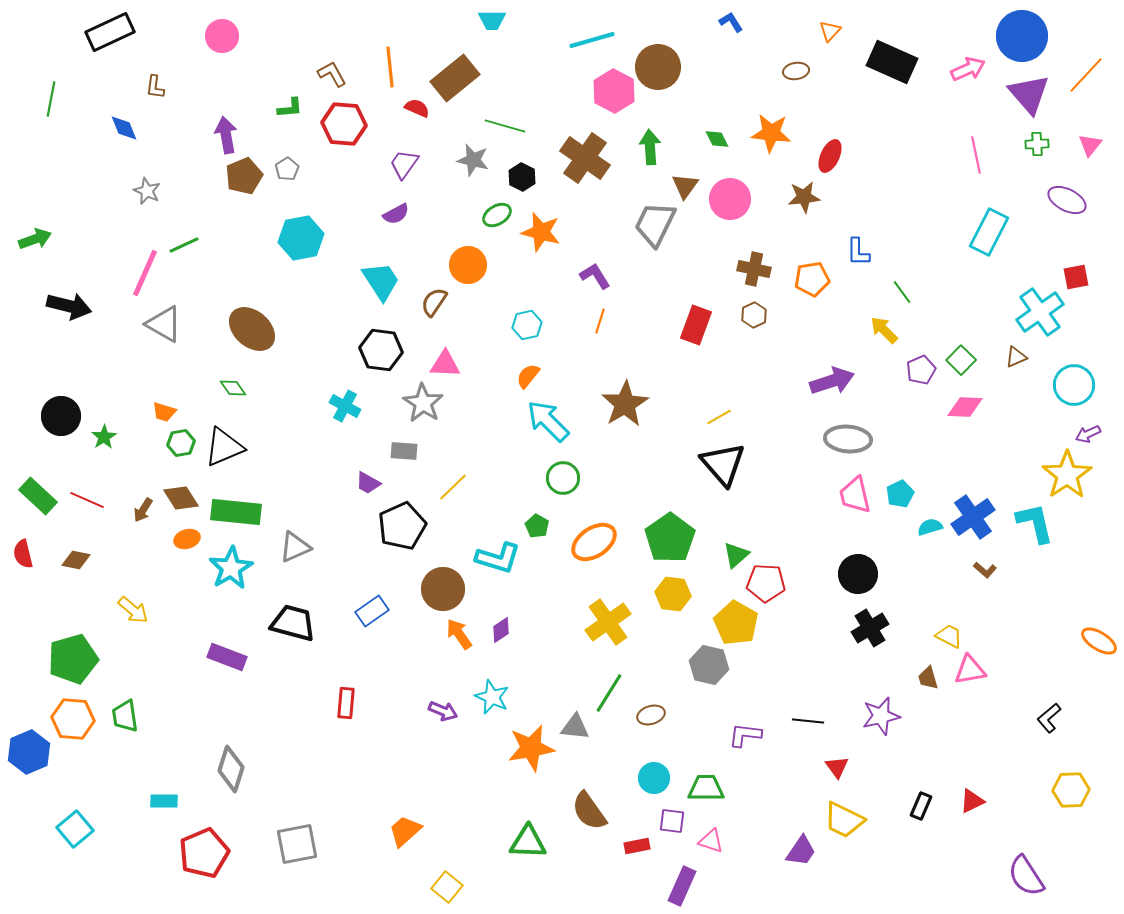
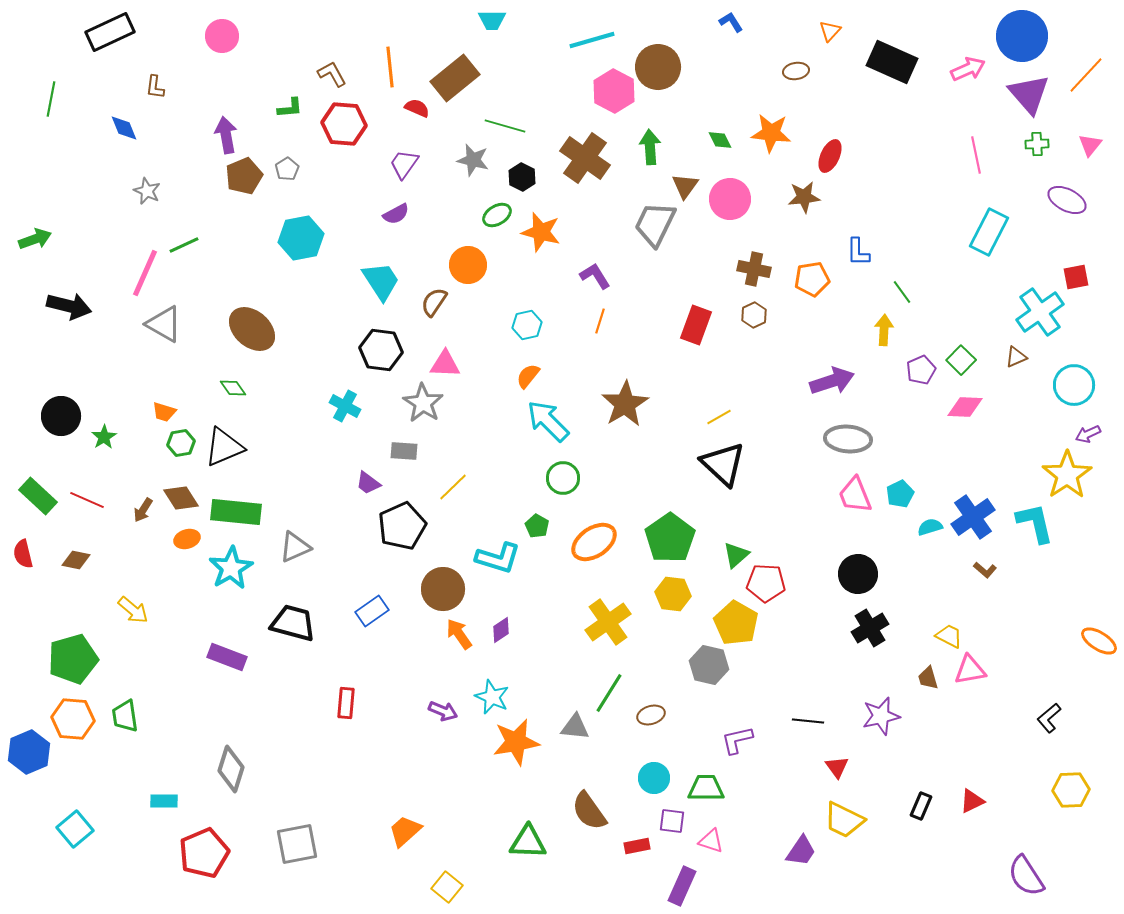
green diamond at (717, 139): moved 3 px right, 1 px down
yellow arrow at (884, 330): rotated 48 degrees clockwise
black triangle at (723, 464): rotated 6 degrees counterclockwise
purple trapezoid at (368, 483): rotated 8 degrees clockwise
pink trapezoid at (855, 495): rotated 9 degrees counterclockwise
purple L-shape at (745, 735): moved 8 px left, 5 px down; rotated 20 degrees counterclockwise
orange star at (531, 748): moved 15 px left, 6 px up
